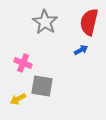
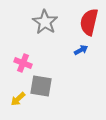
gray square: moved 1 px left
yellow arrow: rotated 14 degrees counterclockwise
